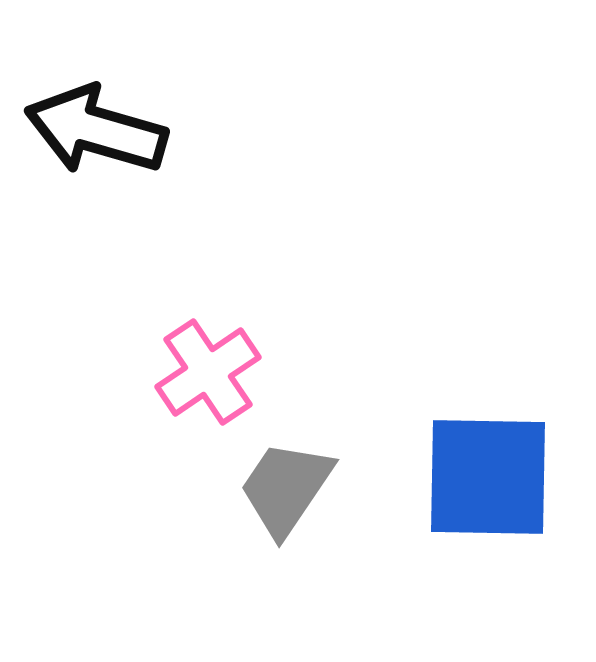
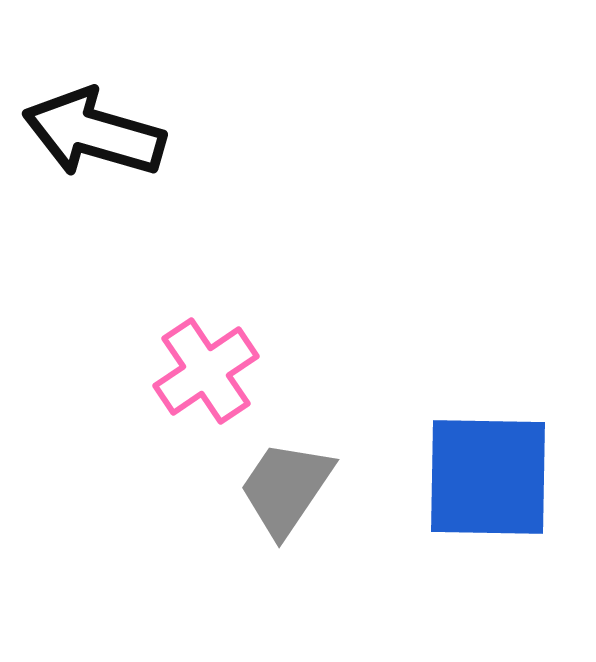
black arrow: moved 2 px left, 3 px down
pink cross: moved 2 px left, 1 px up
